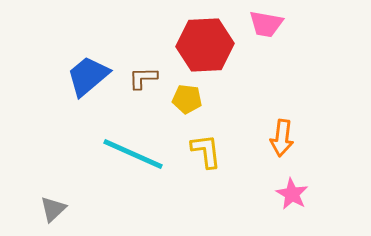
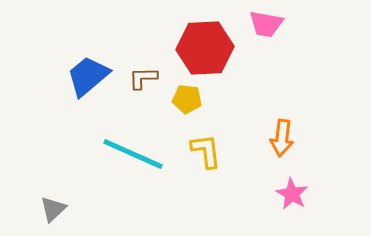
red hexagon: moved 3 px down
